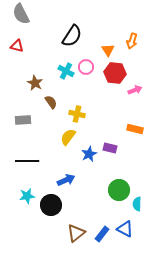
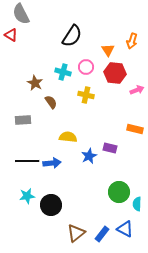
red triangle: moved 6 px left, 11 px up; rotated 16 degrees clockwise
cyan cross: moved 3 px left, 1 px down; rotated 14 degrees counterclockwise
pink arrow: moved 2 px right
yellow cross: moved 9 px right, 19 px up
yellow semicircle: rotated 60 degrees clockwise
blue star: moved 2 px down
blue arrow: moved 14 px left, 17 px up; rotated 18 degrees clockwise
green circle: moved 2 px down
